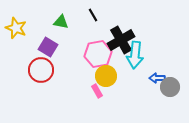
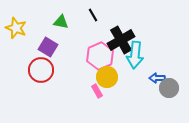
pink hexagon: moved 2 px right, 2 px down; rotated 12 degrees counterclockwise
yellow circle: moved 1 px right, 1 px down
gray circle: moved 1 px left, 1 px down
